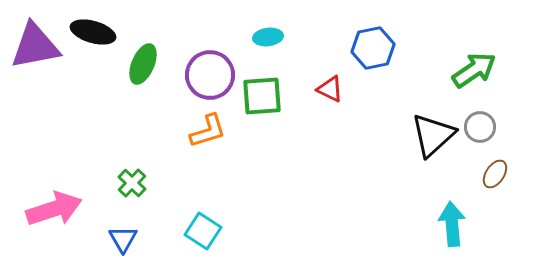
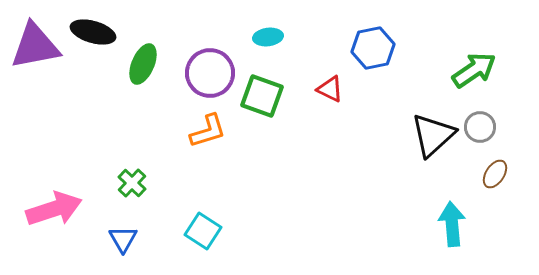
purple circle: moved 2 px up
green square: rotated 24 degrees clockwise
